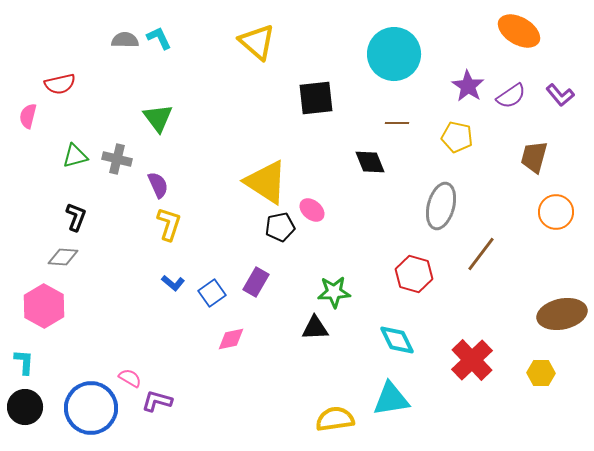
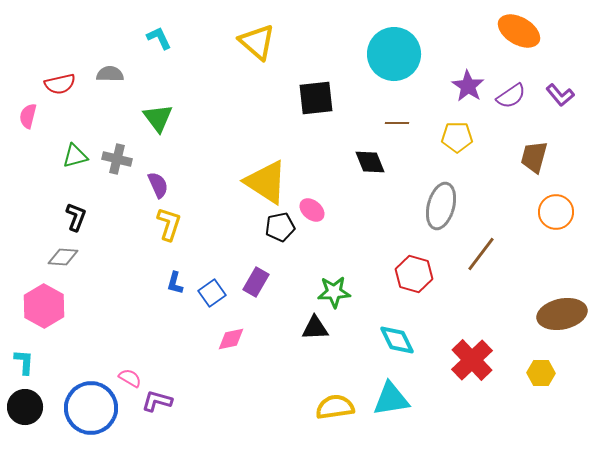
gray semicircle at (125, 40): moved 15 px left, 34 px down
yellow pentagon at (457, 137): rotated 12 degrees counterclockwise
blue L-shape at (173, 283): moved 2 px right; rotated 65 degrees clockwise
yellow semicircle at (335, 419): moved 12 px up
